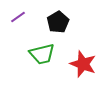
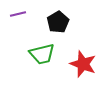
purple line: moved 3 px up; rotated 21 degrees clockwise
